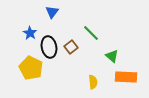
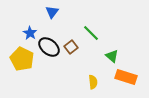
black ellipse: rotated 40 degrees counterclockwise
yellow pentagon: moved 9 px left, 9 px up
orange rectangle: rotated 15 degrees clockwise
